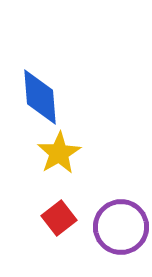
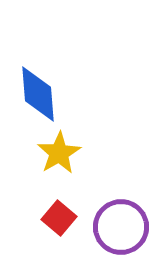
blue diamond: moved 2 px left, 3 px up
red square: rotated 12 degrees counterclockwise
